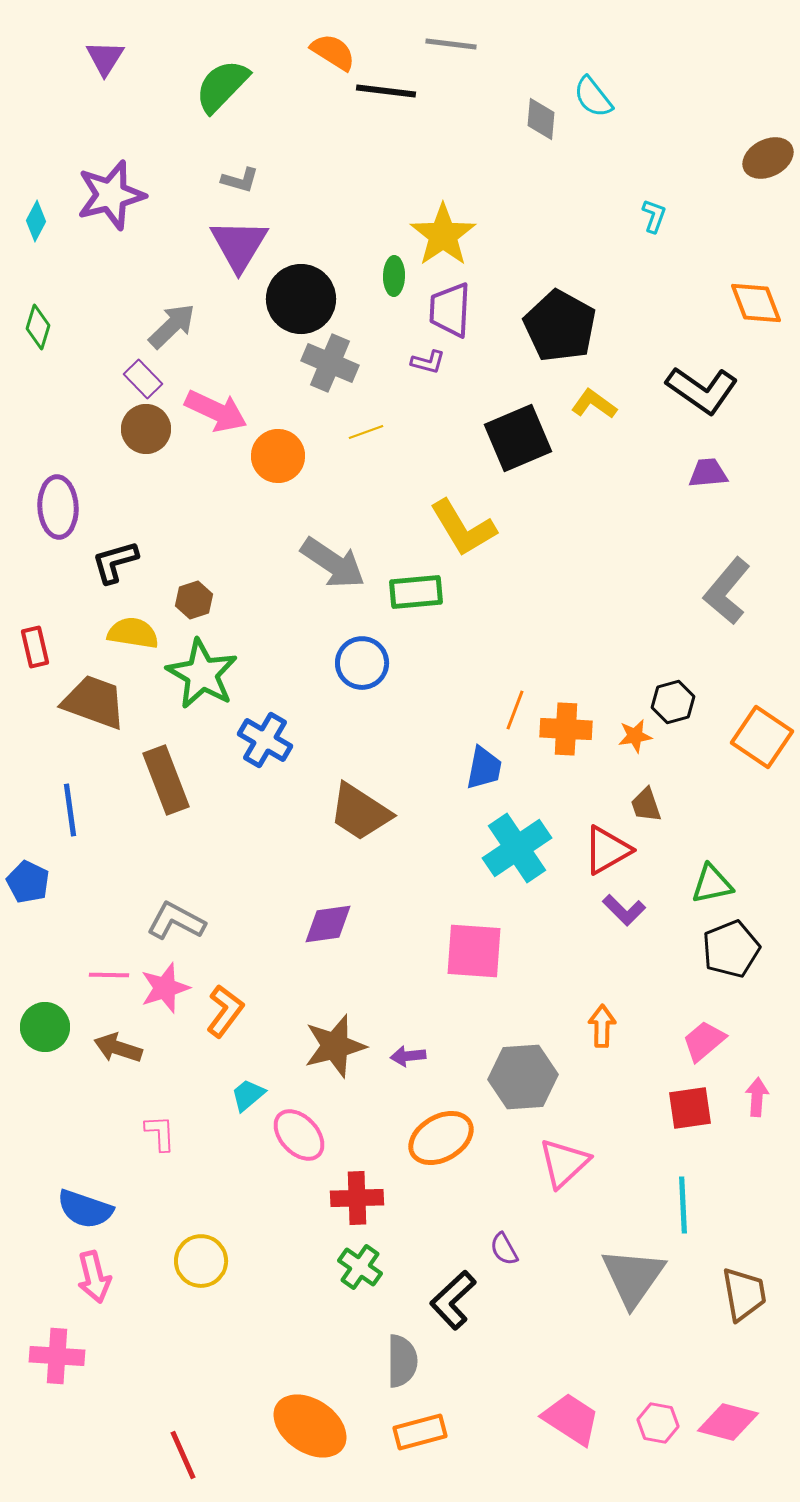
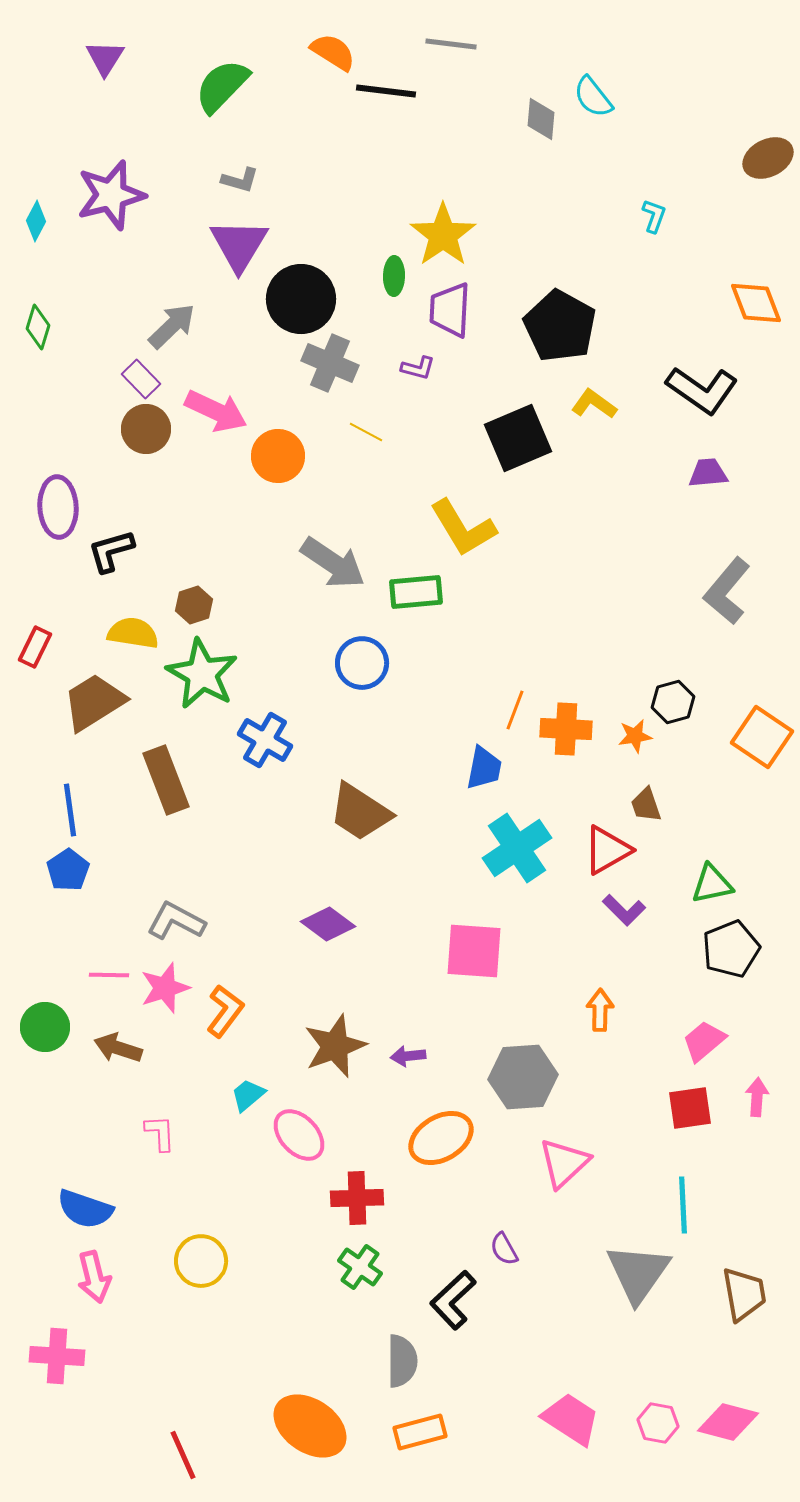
purple L-shape at (428, 362): moved 10 px left, 6 px down
purple rectangle at (143, 379): moved 2 px left
yellow line at (366, 432): rotated 48 degrees clockwise
black L-shape at (115, 562): moved 4 px left, 11 px up
brown hexagon at (194, 600): moved 5 px down
red rectangle at (35, 647): rotated 39 degrees clockwise
brown trapezoid at (94, 702): rotated 52 degrees counterclockwise
blue pentagon at (28, 882): moved 40 px right, 12 px up; rotated 12 degrees clockwise
purple diamond at (328, 924): rotated 44 degrees clockwise
orange arrow at (602, 1026): moved 2 px left, 16 px up
brown star at (335, 1046): rotated 6 degrees counterclockwise
gray triangle at (633, 1277): moved 5 px right, 4 px up
